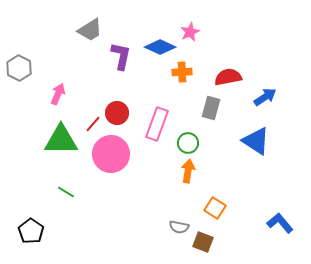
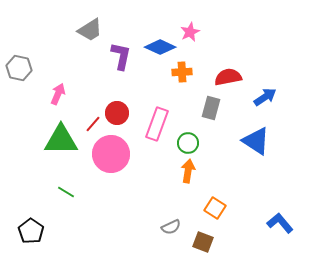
gray hexagon: rotated 15 degrees counterclockwise
gray semicircle: moved 8 px left; rotated 36 degrees counterclockwise
